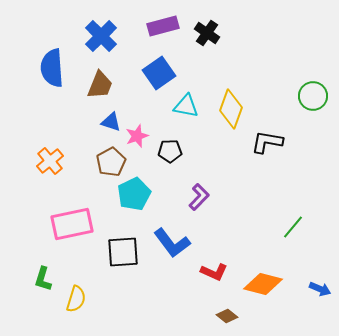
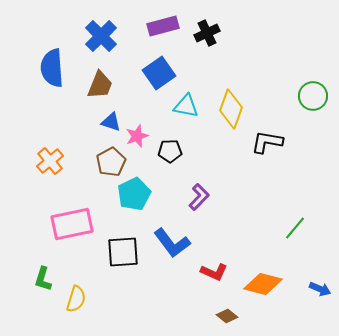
black cross: rotated 30 degrees clockwise
green line: moved 2 px right, 1 px down
